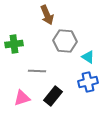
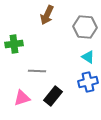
brown arrow: rotated 48 degrees clockwise
gray hexagon: moved 20 px right, 14 px up
